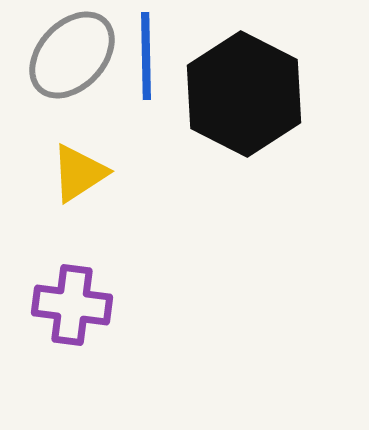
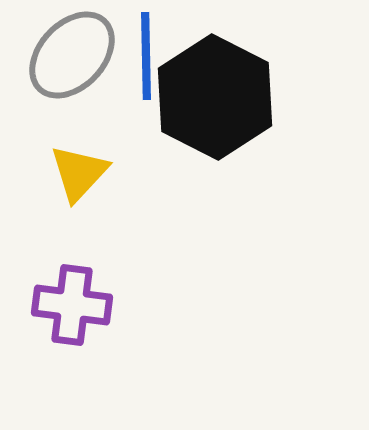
black hexagon: moved 29 px left, 3 px down
yellow triangle: rotated 14 degrees counterclockwise
